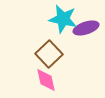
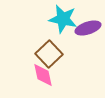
purple ellipse: moved 2 px right
pink diamond: moved 3 px left, 5 px up
